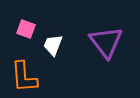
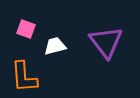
white trapezoid: moved 2 px right, 1 px down; rotated 55 degrees clockwise
